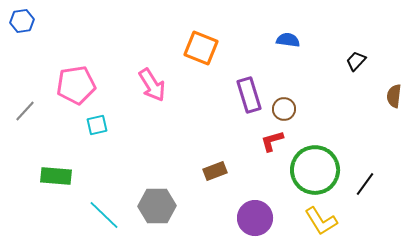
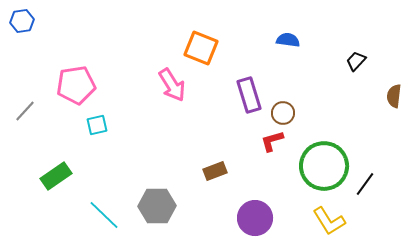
pink arrow: moved 20 px right
brown circle: moved 1 px left, 4 px down
green circle: moved 9 px right, 4 px up
green rectangle: rotated 40 degrees counterclockwise
yellow L-shape: moved 8 px right
